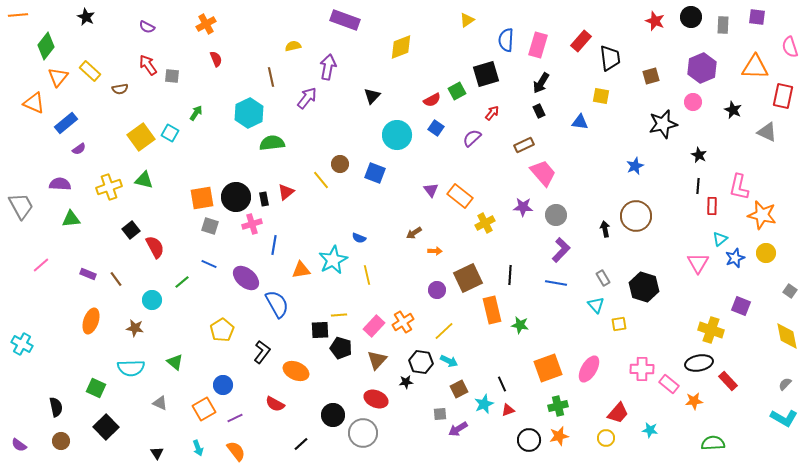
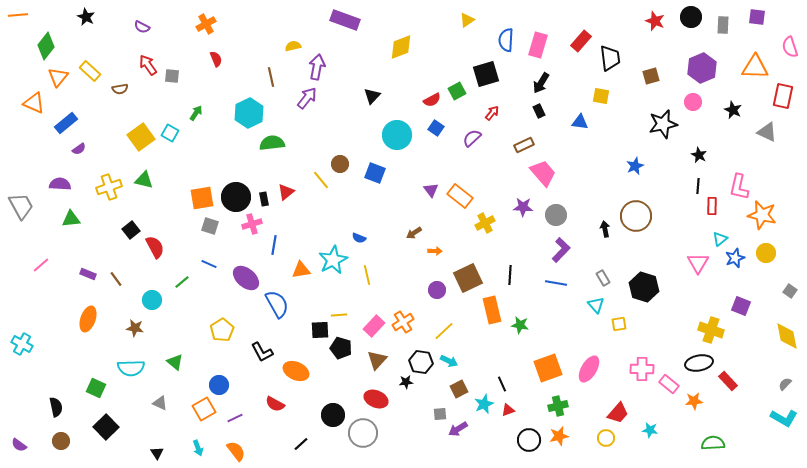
purple semicircle at (147, 27): moved 5 px left
purple arrow at (328, 67): moved 11 px left
orange ellipse at (91, 321): moved 3 px left, 2 px up
black L-shape at (262, 352): rotated 115 degrees clockwise
blue circle at (223, 385): moved 4 px left
